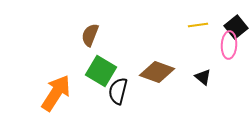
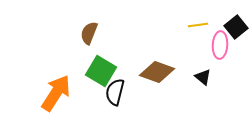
brown semicircle: moved 1 px left, 2 px up
pink ellipse: moved 9 px left
black semicircle: moved 3 px left, 1 px down
